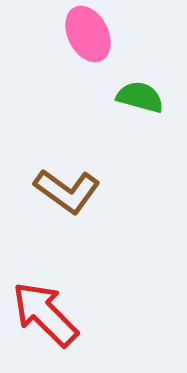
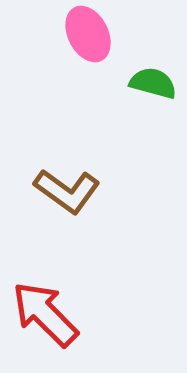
green semicircle: moved 13 px right, 14 px up
